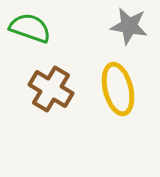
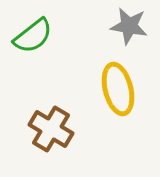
green semicircle: moved 3 px right, 8 px down; rotated 123 degrees clockwise
brown cross: moved 40 px down
